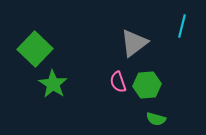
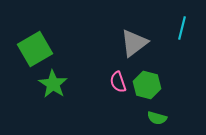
cyan line: moved 2 px down
green square: rotated 16 degrees clockwise
green hexagon: rotated 20 degrees clockwise
green semicircle: moved 1 px right, 1 px up
